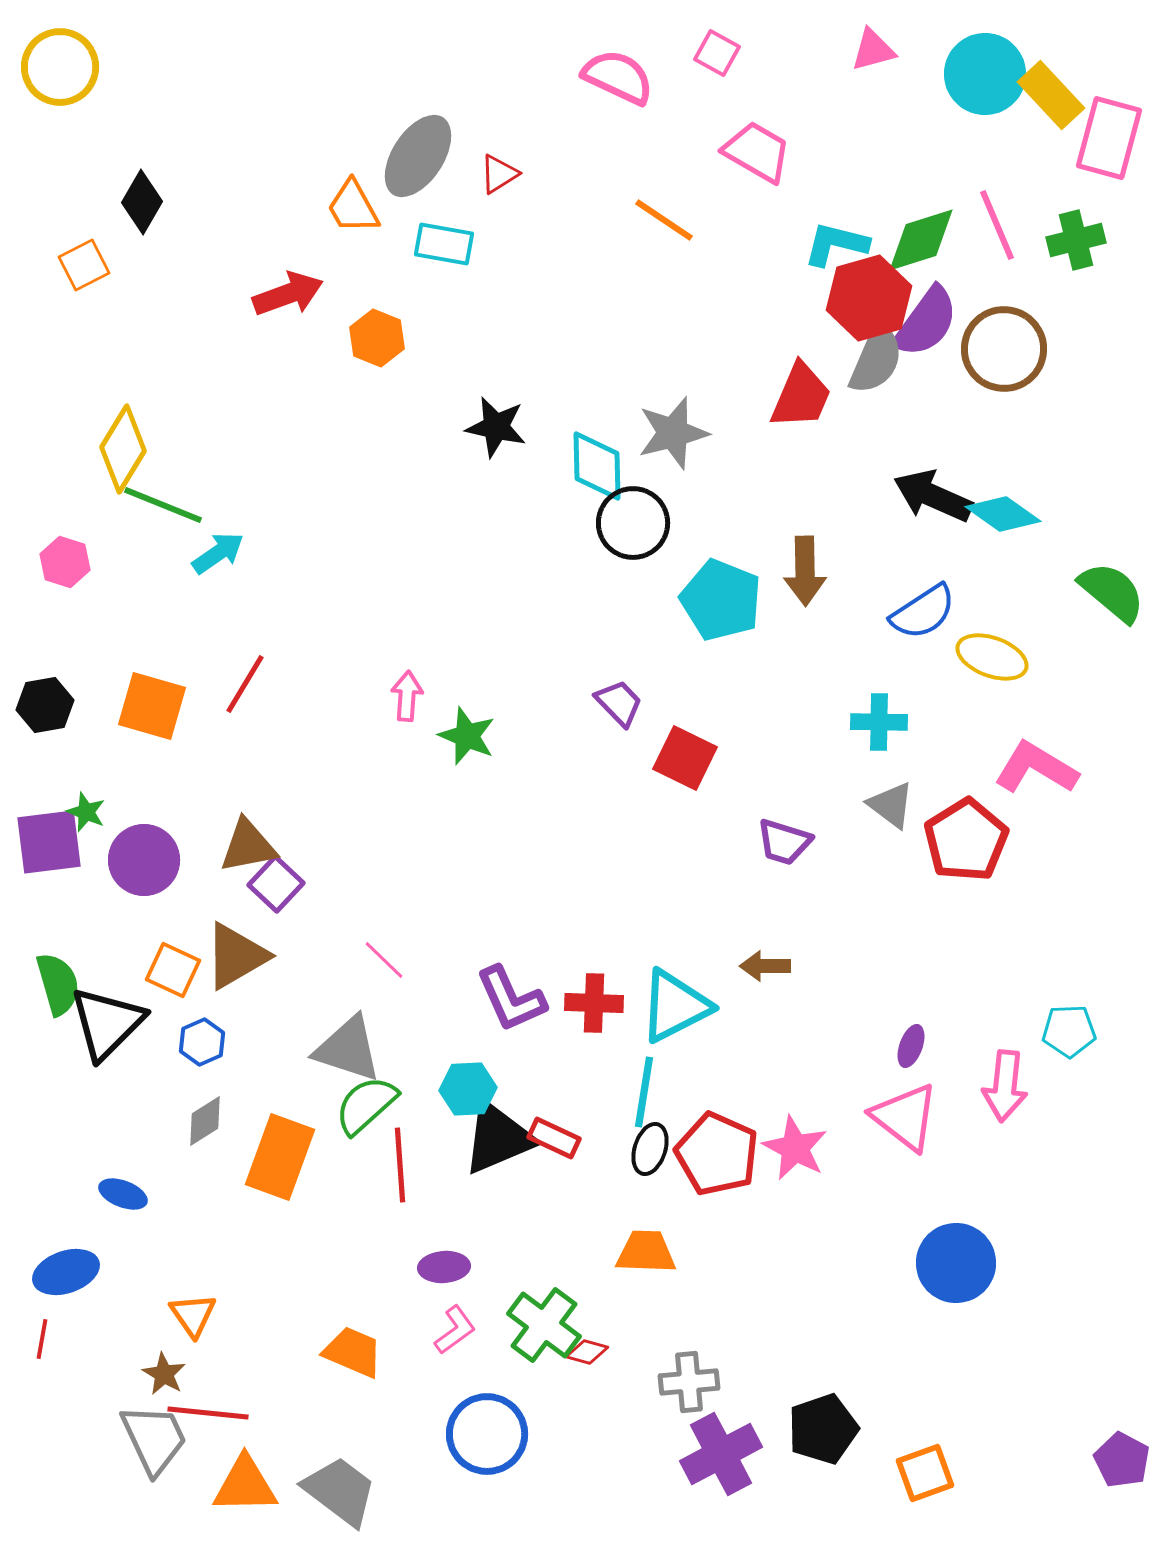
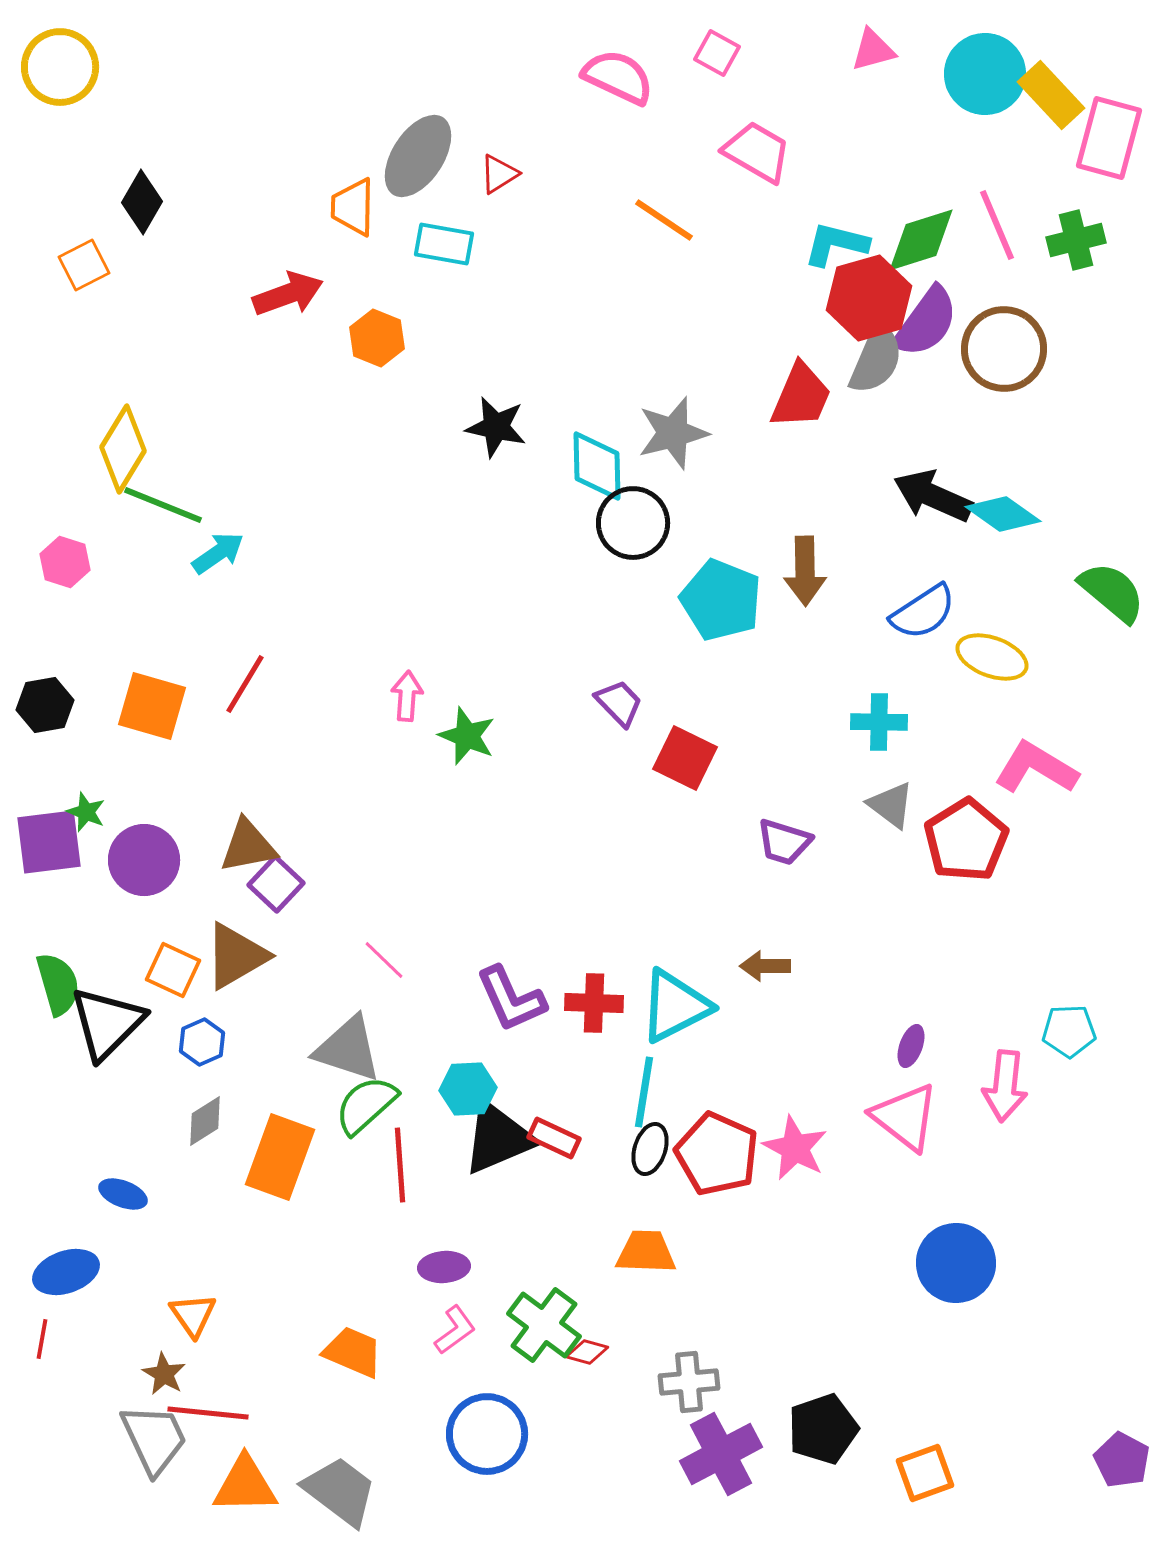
orange trapezoid at (353, 207): rotated 30 degrees clockwise
